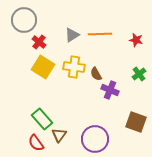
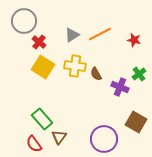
gray circle: moved 1 px down
orange line: rotated 25 degrees counterclockwise
red star: moved 2 px left
yellow cross: moved 1 px right, 1 px up
purple cross: moved 10 px right, 3 px up
brown square: rotated 10 degrees clockwise
brown triangle: moved 2 px down
purple circle: moved 9 px right
red semicircle: moved 2 px left, 1 px down
